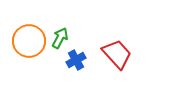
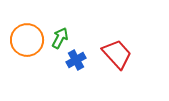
orange circle: moved 2 px left, 1 px up
